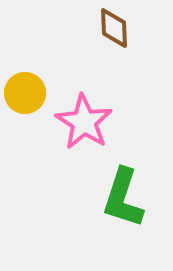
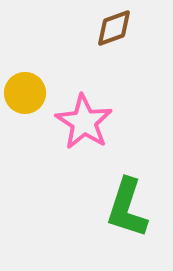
brown diamond: rotated 72 degrees clockwise
green L-shape: moved 4 px right, 10 px down
